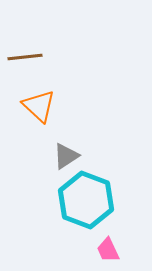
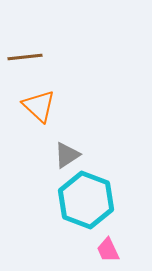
gray triangle: moved 1 px right, 1 px up
